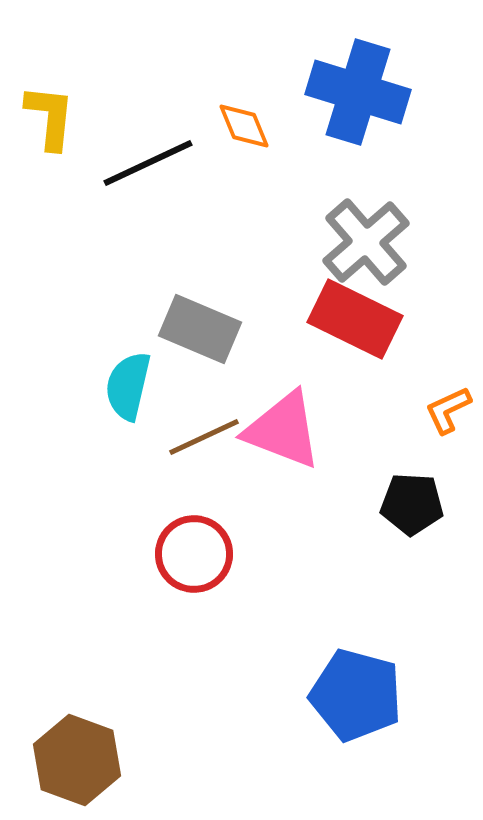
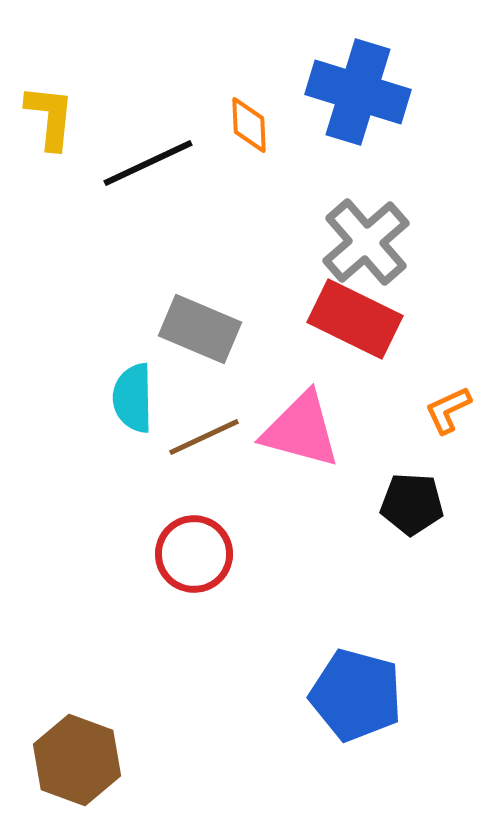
orange diamond: moved 5 px right, 1 px up; rotated 20 degrees clockwise
cyan semicircle: moved 5 px right, 12 px down; rotated 14 degrees counterclockwise
pink triangle: moved 18 px right; rotated 6 degrees counterclockwise
